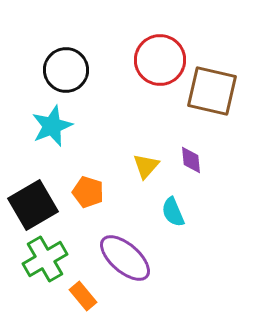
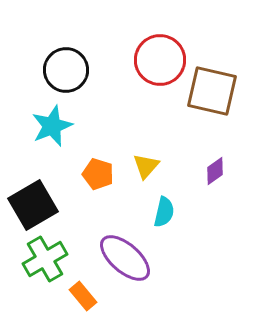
purple diamond: moved 24 px right, 11 px down; rotated 60 degrees clockwise
orange pentagon: moved 10 px right, 18 px up
cyan semicircle: moved 9 px left; rotated 144 degrees counterclockwise
